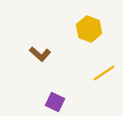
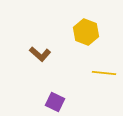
yellow hexagon: moved 3 px left, 3 px down
yellow line: rotated 40 degrees clockwise
